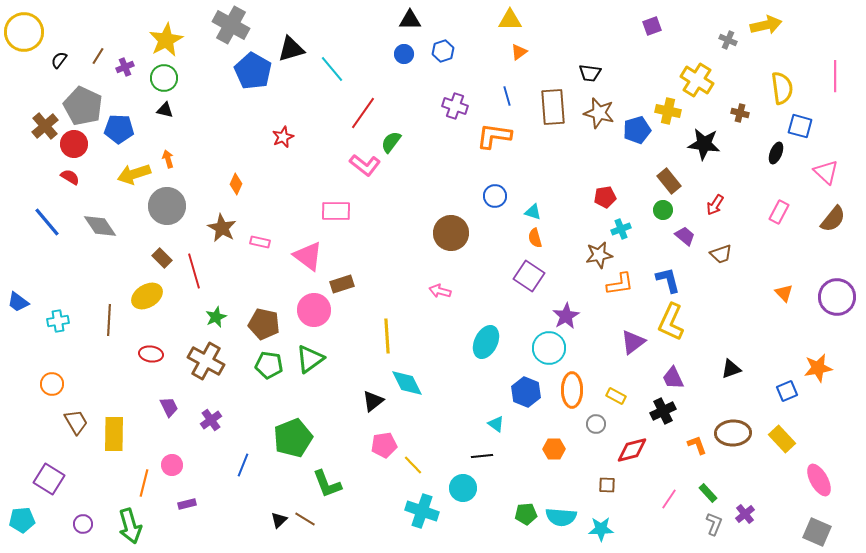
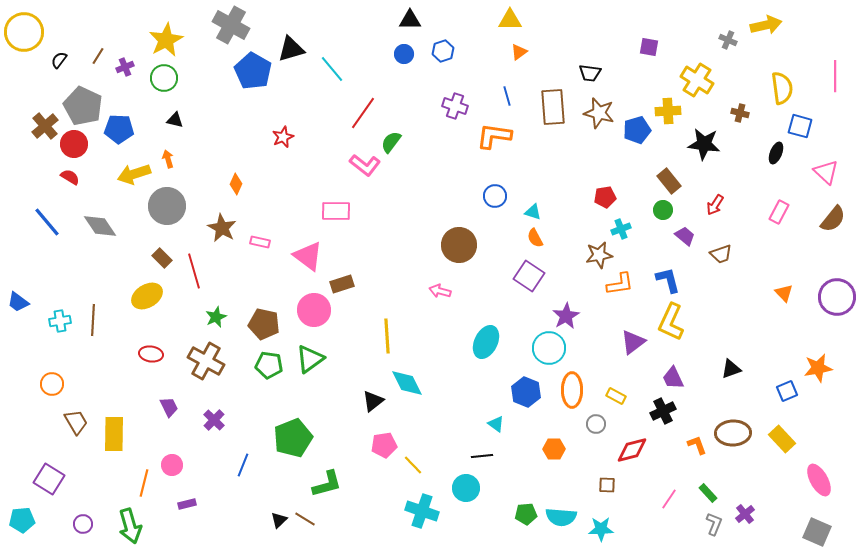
purple square at (652, 26): moved 3 px left, 21 px down; rotated 30 degrees clockwise
black triangle at (165, 110): moved 10 px right, 10 px down
yellow cross at (668, 111): rotated 15 degrees counterclockwise
brown circle at (451, 233): moved 8 px right, 12 px down
orange semicircle at (535, 238): rotated 12 degrees counterclockwise
brown line at (109, 320): moved 16 px left
cyan cross at (58, 321): moved 2 px right
purple cross at (211, 420): moved 3 px right; rotated 10 degrees counterclockwise
green L-shape at (327, 484): rotated 84 degrees counterclockwise
cyan circle at (463, 488): moved 3 px right
